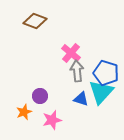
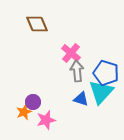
brown diamond: moved 2 px right, 3 px down; rotated 45 degrees clockwise
purple circle: moved 7 px left, 6 px down
pink star: moved 6 px left
